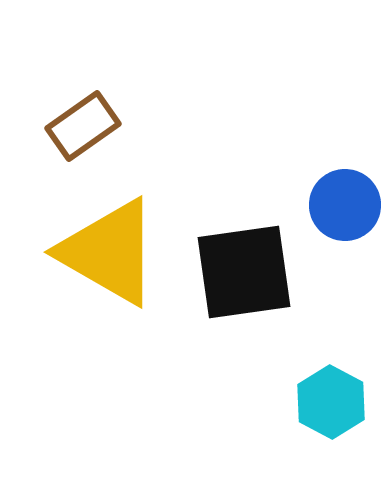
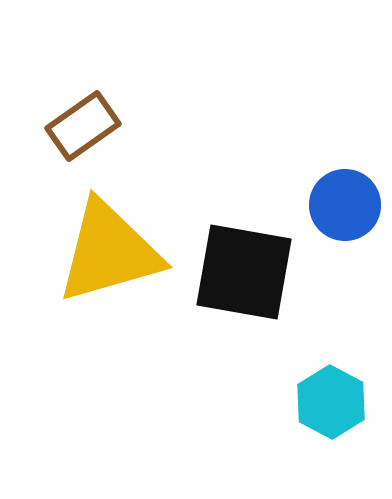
yellow triangle: rotated 46 degrees counterclockwise
black square: rotated 18 degrees clockwise
